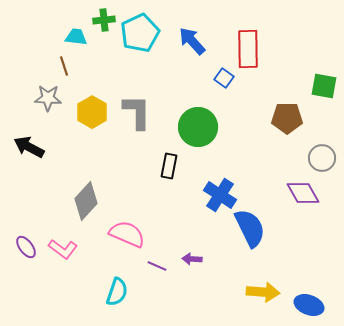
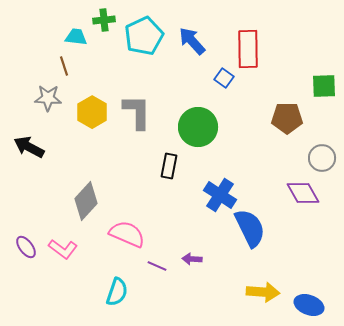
cyan pentagon: moved 4 px right, 3 px down
green square: rotated 12 degrees counterclockwise
